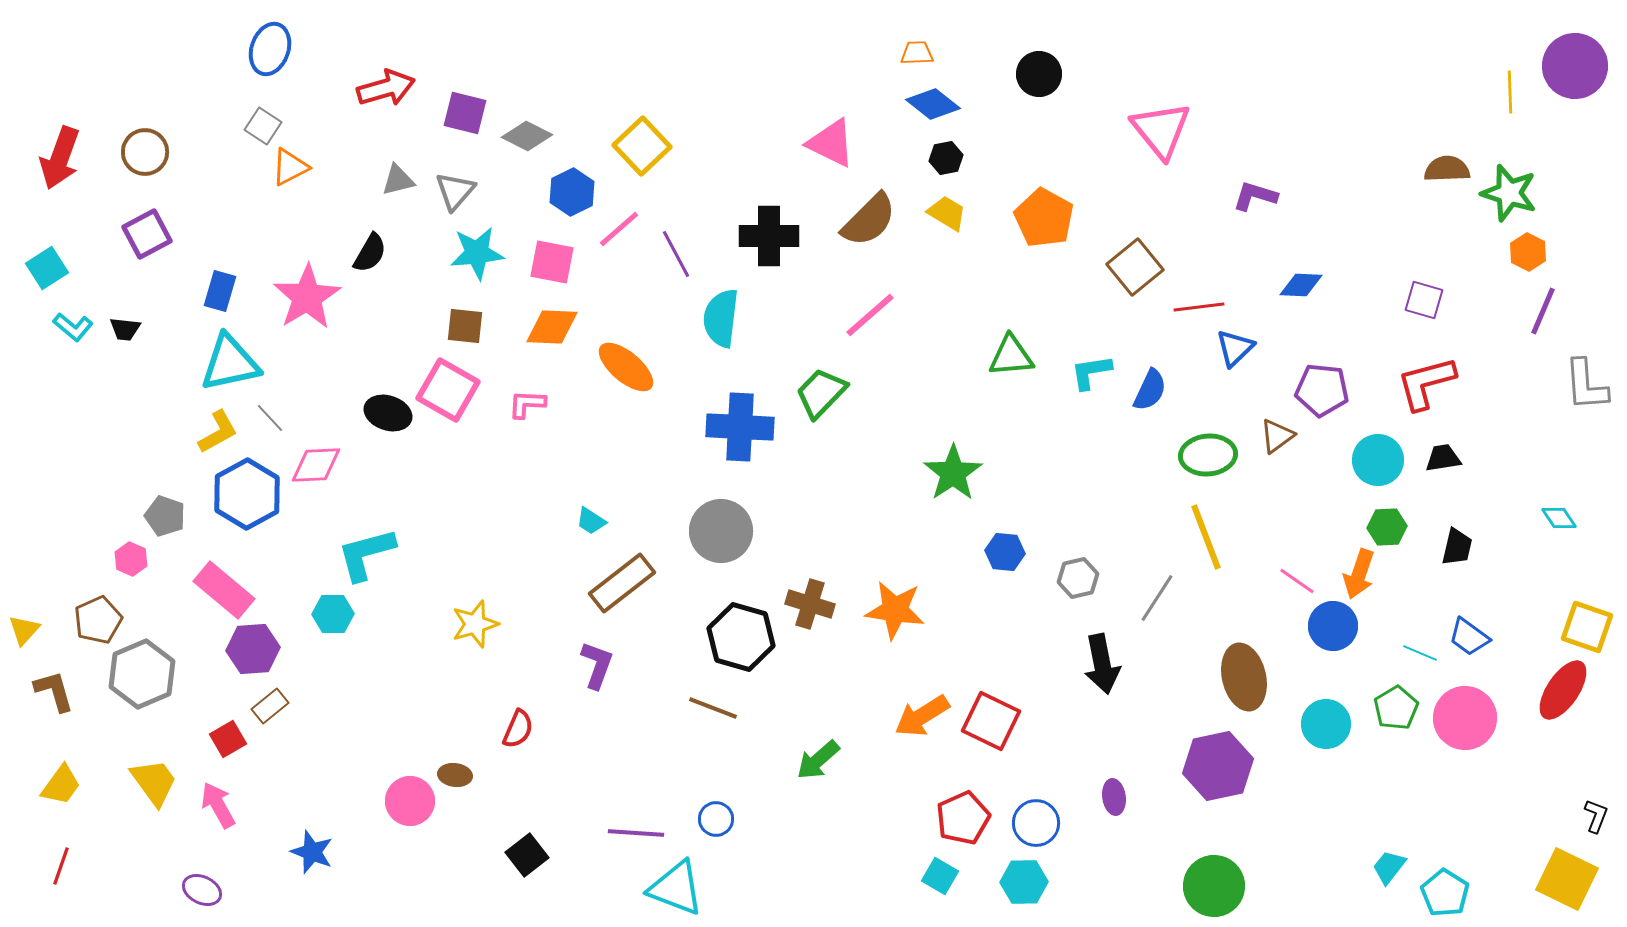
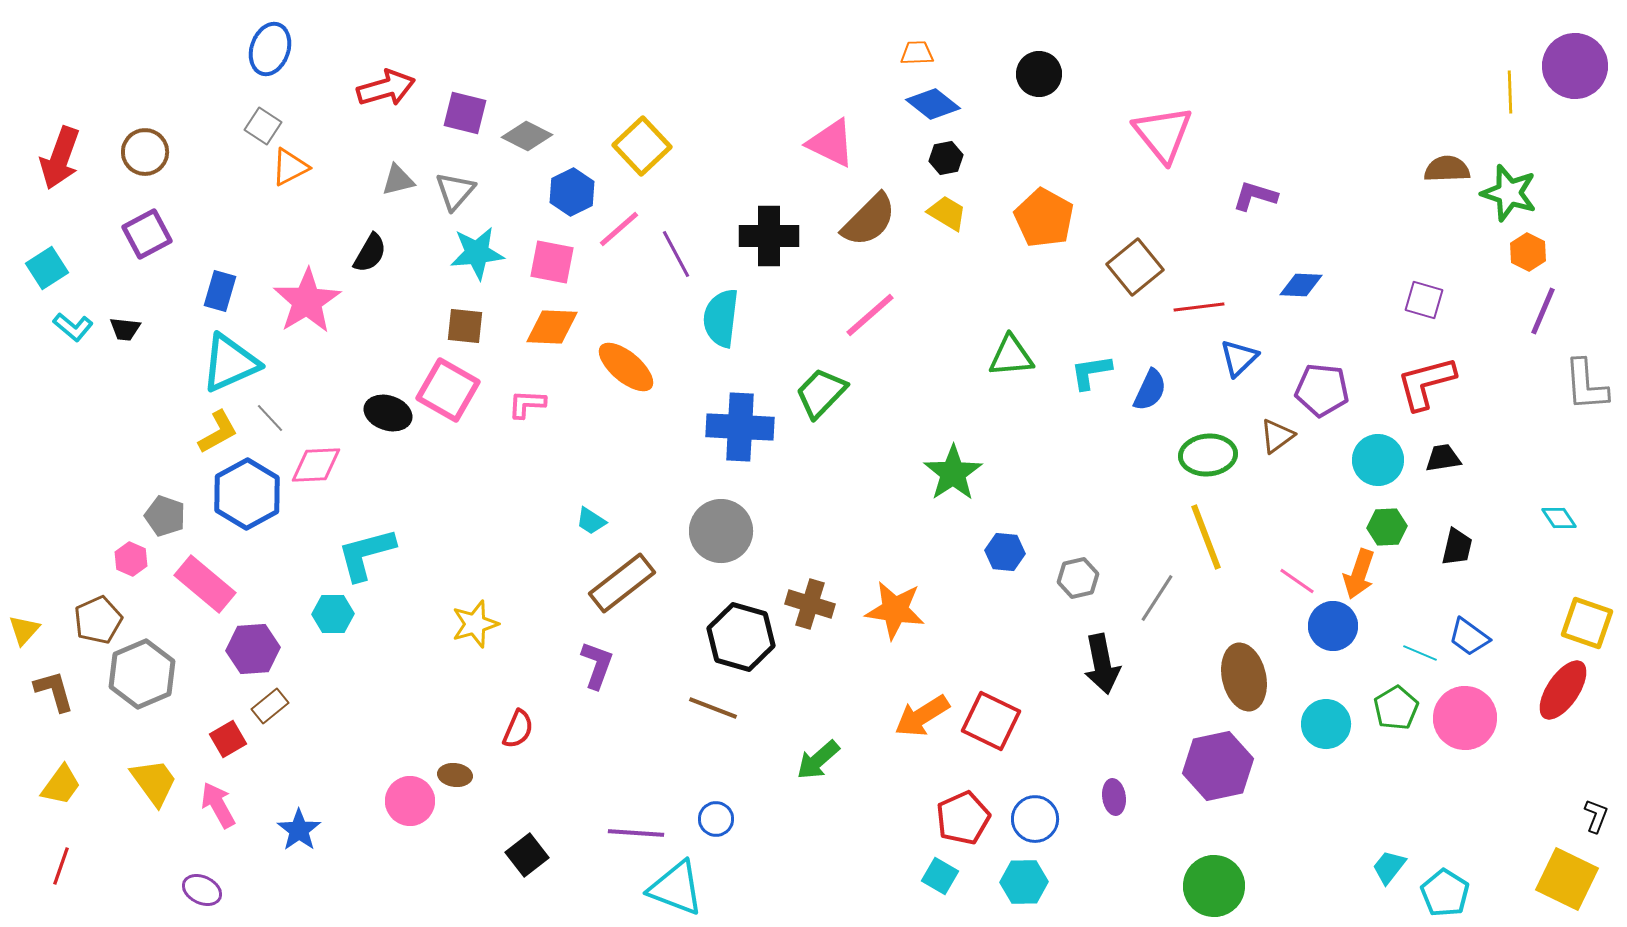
pink triangle at (1161, 130): moved 2 px right, 4 px down
pink star at (307, 297): moved 4 px down
blue triangle at (1235, 348): moved 4 px right, 10 px down
cyan triangle at (230, 363): rotated 12 degrees counterclockwise
pink rectangle at (224, 590): moved 19 px left, 6 px up
yellow square at (1587, 627): moved 4 px up
blue circle at (1036, 823): moved 1 px left, 4 px up
blue star at (312, 852): moved 13 px left, 22 px up; rotated 15 degrees clockwise
